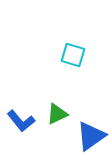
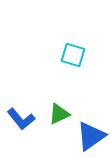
green triangle: moved 2 px right
blue L-shape: moved 2 px up
